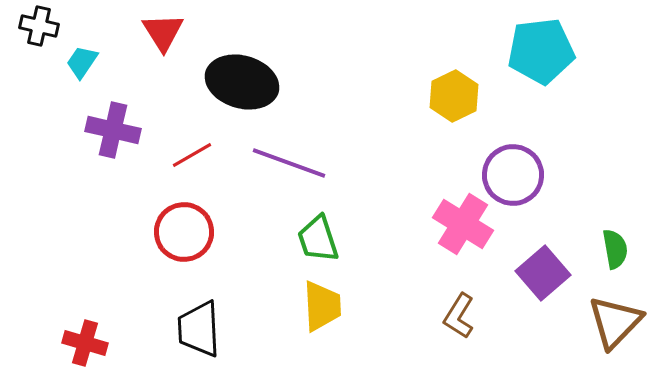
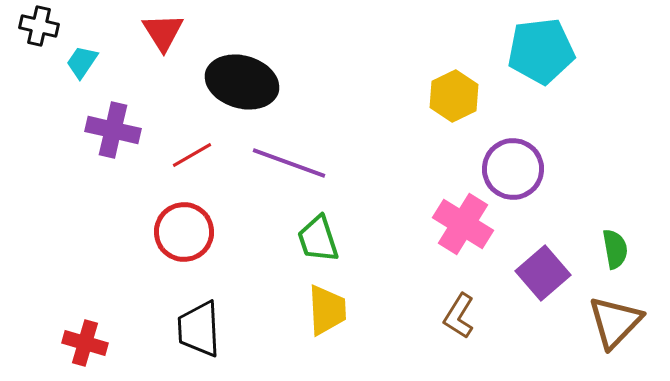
purple circle: moved 6 px up
yellow trapezoid: moved 5 px right, 4 px down
